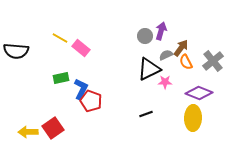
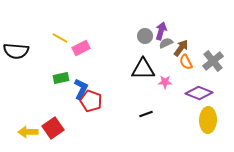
pink rectangle: rotated 66 degrees counterclockwise
gray semicircle: moved 12 px up
black triangle: moved 6 px left; rotated 25 degrees clockwise
yellow ellipse: moved 15 px right, 2 px down
